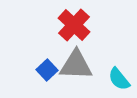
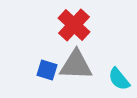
blue square: rotated 30 degrees counterclockwise
